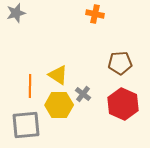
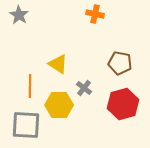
gray star: moved 3 px right, 2 px down; rotated 24 degrees counterclockwise
brown pentagon: rotated 15 degrees clockwise
yellow triangle: moved 11 px up
gray cross: moved 1 px right, 6 px up
red hexagon: rotated 20 degrees clockwise
gray square: rotated 8 degrees clockwise
